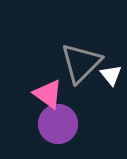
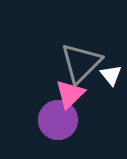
pink triangle: moved 22 px right; rotated 40 degrees clockwise
purple circle: moved 4 px up
